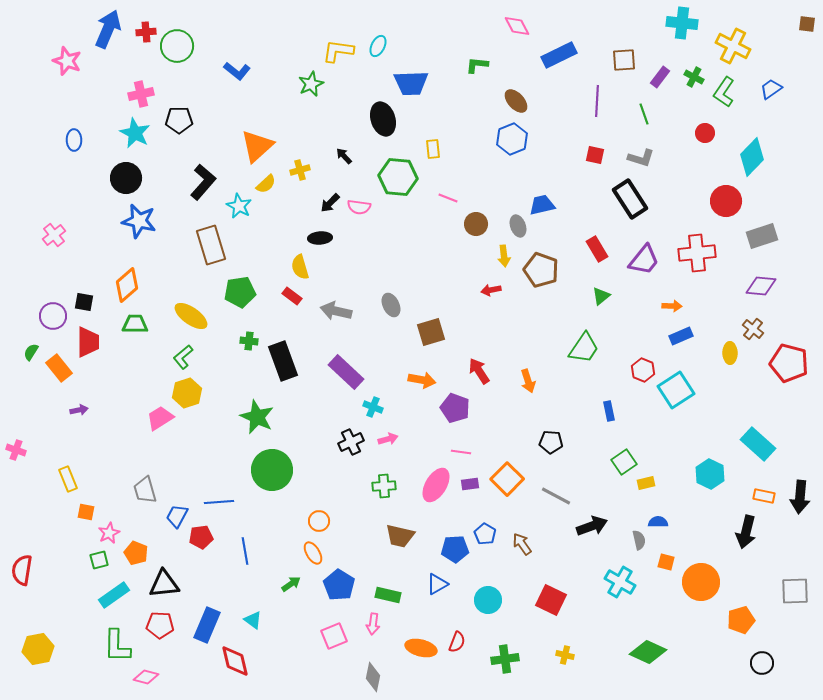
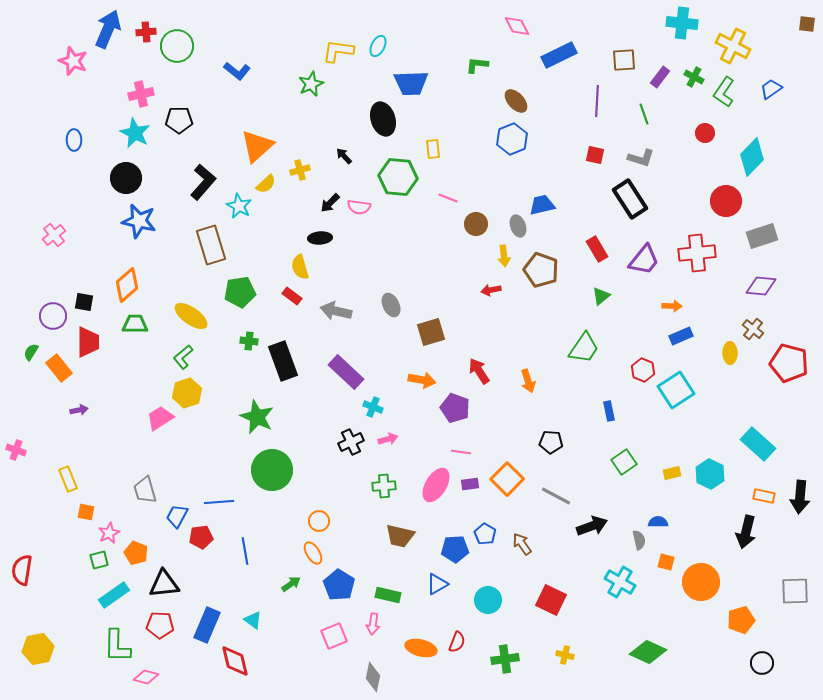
pink star at (67, 61): moved 6 px right
yellow rectangle at (646, 483): moved 26 px right, 10 px up
